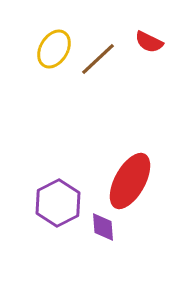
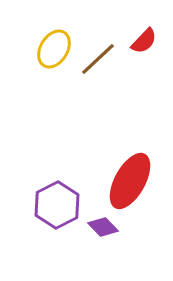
red semicircle: moved 5 px left, 1 px up; rotated 72 degrees counterclockwise
purple hexagon: moved 1 px left, 2 px down
purple diamond: rotated 40 degrees counterclockwise
